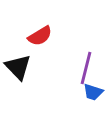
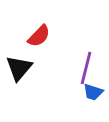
red semicircle: moved 1 px left; rotated 15 degrees counterclockwise
black triangle: moved 1 px right, 1 px down; rotated 24 degrees clockwise
